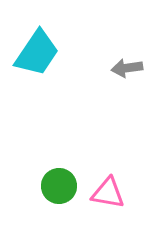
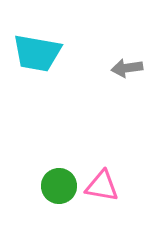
cyan trapezoid: rotated 66 degrees clockwise
pink triangle: moved 6 px left, 7 px up
